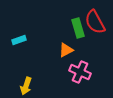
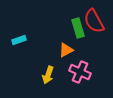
red semicircle: moved 1 px left, 1 px up
yellow arrow: moved 22 px right, 11 px up
